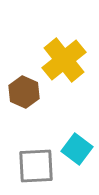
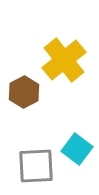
brown hexagon: rotated 8 degrees clockwise
